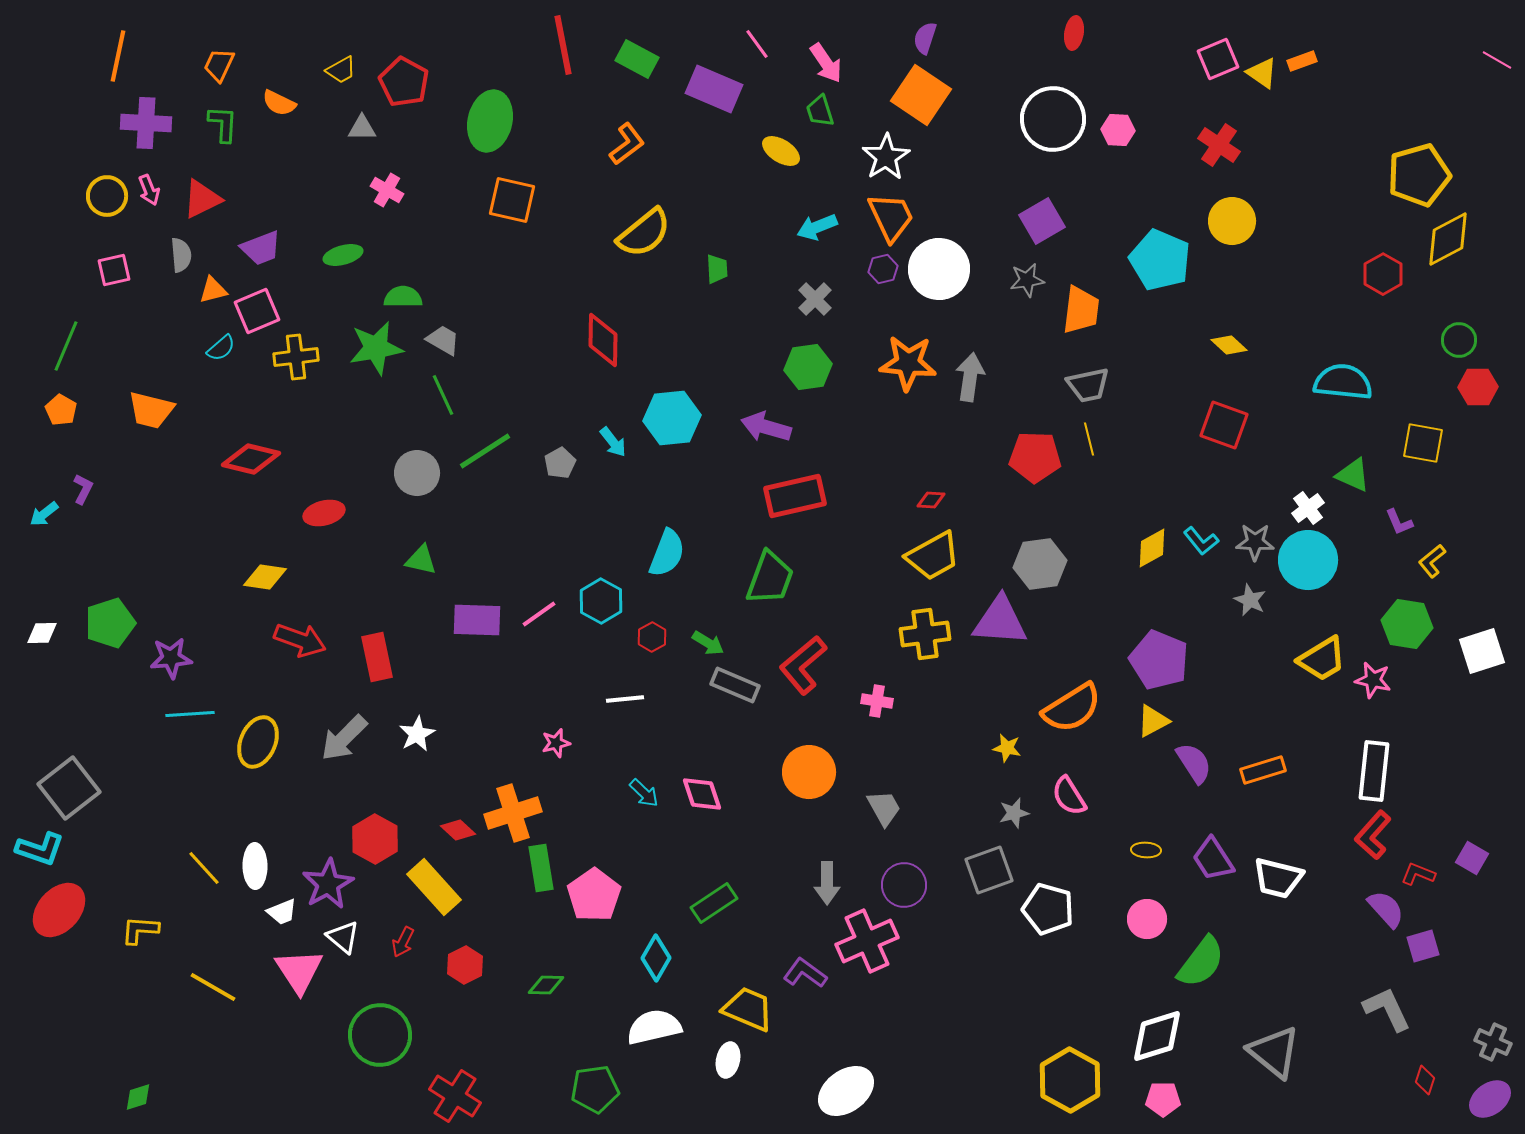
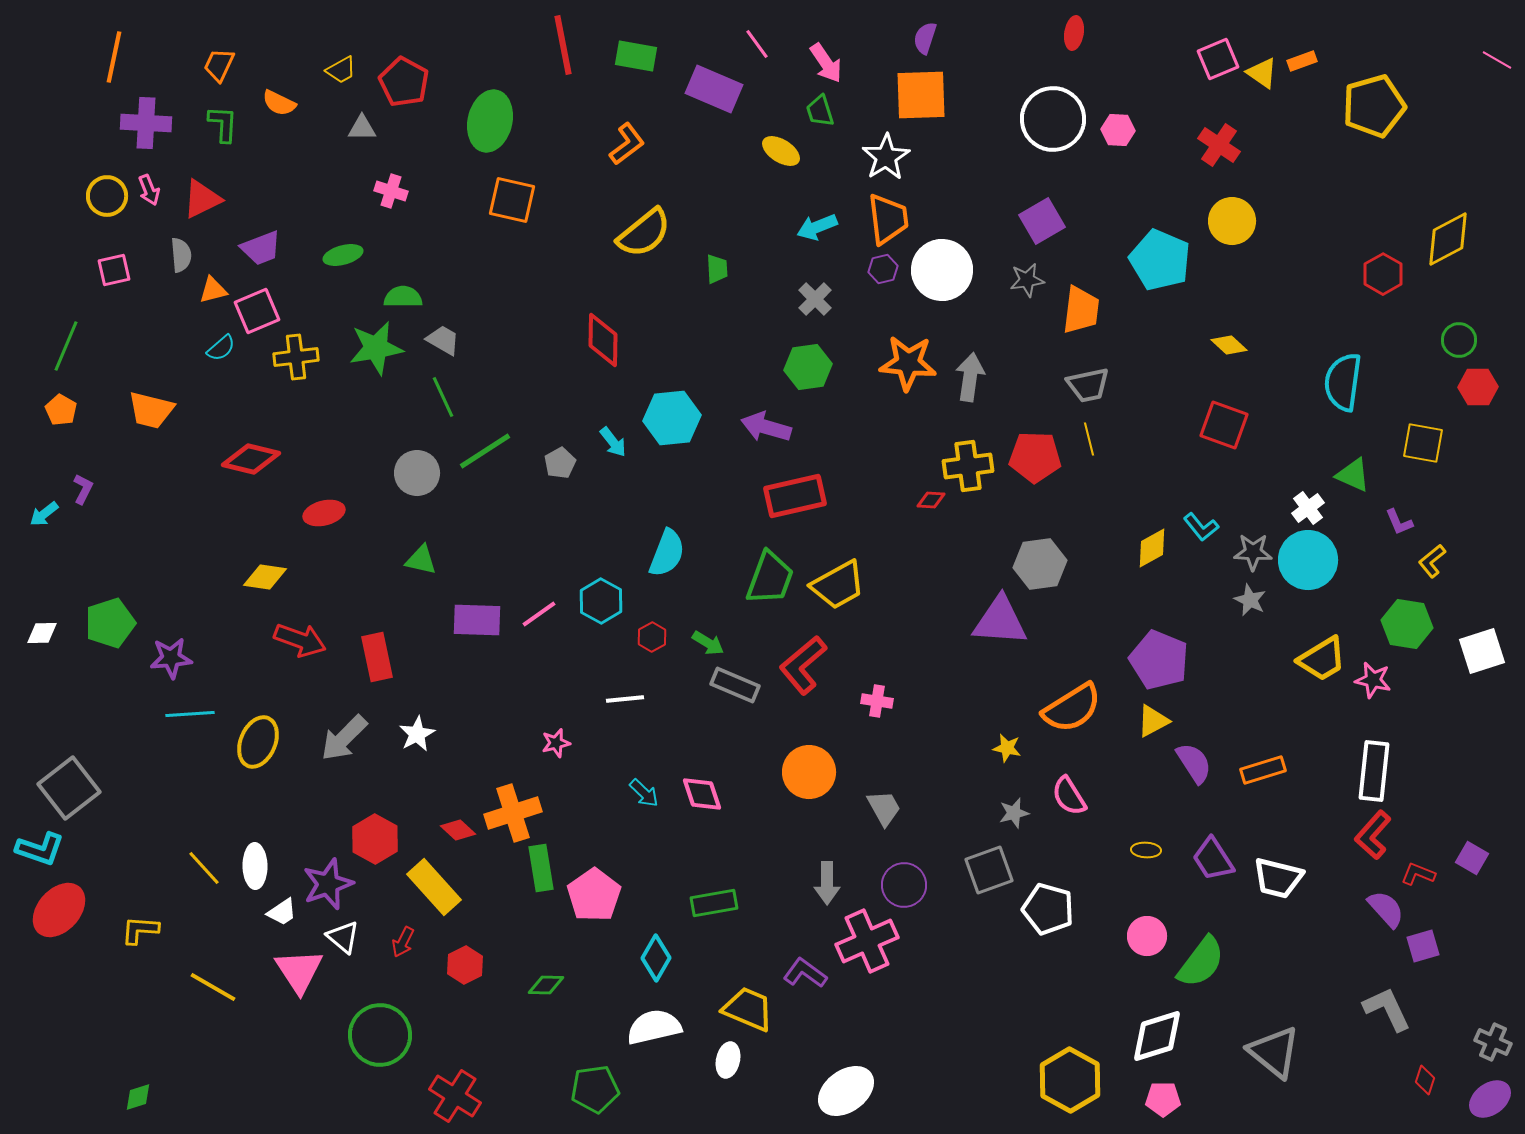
orange line at (118, 56): moved 4 px left, 1 px down
green rectangle at (637, 59): moved 1 px left, 3 px up; rotated 18 degrees counterclockwise
orange square at (921, 95): rotated 36 degrees counterclockwise
yellow pentagon at (1419, 175): moved 45 px left, 69 px up
pink cross at (387, 190): moved 4 px right, 1 px down; rotated 12 degrees counterclockwise
orange trapezoid at (891, 217): moved 3 px left, 2 px down; rotated 18 degrees clockwise
white circle at (939, 269): moved 3 px right, 1 px down
cyan semicircle at (1343, 382): rotated 88 degrees counterclockwise
green line at (443, 395): moved 2 px down
cyan L-shape at (1201, 541): moved 14 px up
gray star at (1255, 542): moved 2 px left, 10 px down
yellow trapezoid at (933, 556): moved 95 px left, 29 px down
yellow cross at (925, 634): moved 43 px right, 168 px up
purple star at (328, 884): rotated 9 degrees clockwise
green rectangle at (714, 903): rotated 24 degrees clockwise
white trapezoid at (282, 912): rotated 12 degrees counterclockwise
pink circle at (1147, 919): moved 17 px down
